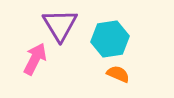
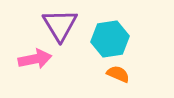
pink arrow: rotated 52 degrees clockwise
